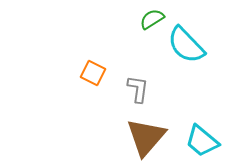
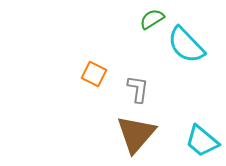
orange square: moved 1 px right, 1 px down
brown triangle: moved 10 px left, 3 px up
